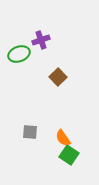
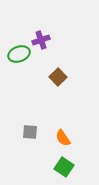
green square: moved 5 px left, 12 px down
